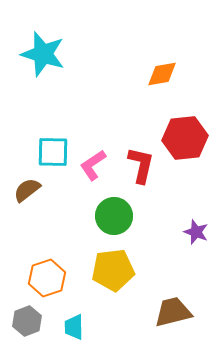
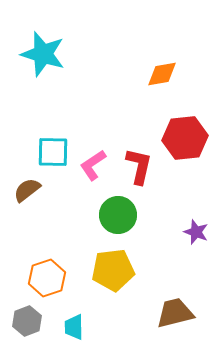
red L-shape: moved 2 px left, 1 px down
green circle: moved 4 px right, 1 px up
brown trapezoid: moved 2 px right, 1 px down
